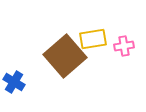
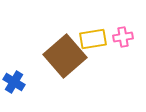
pink cross: moved 1 px left, 9 px up
